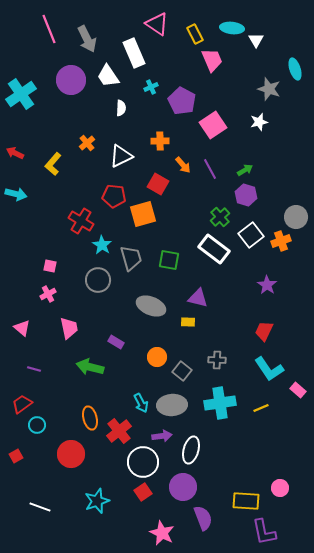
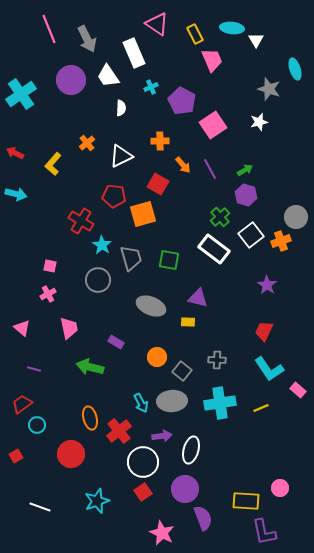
gray ellipse at (172, 405): moved 4 px up
purple circle at (183, 487): moved 2 px right, 2 px down
